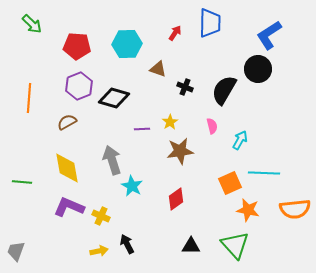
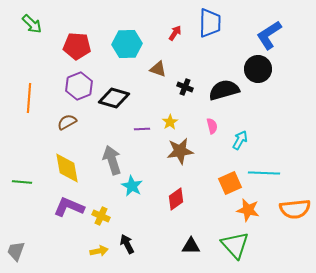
black semicircle: rotated 44 degrees clockwise
